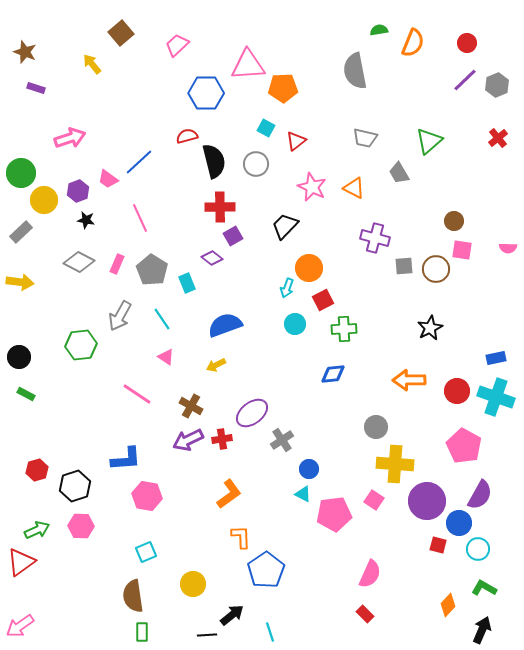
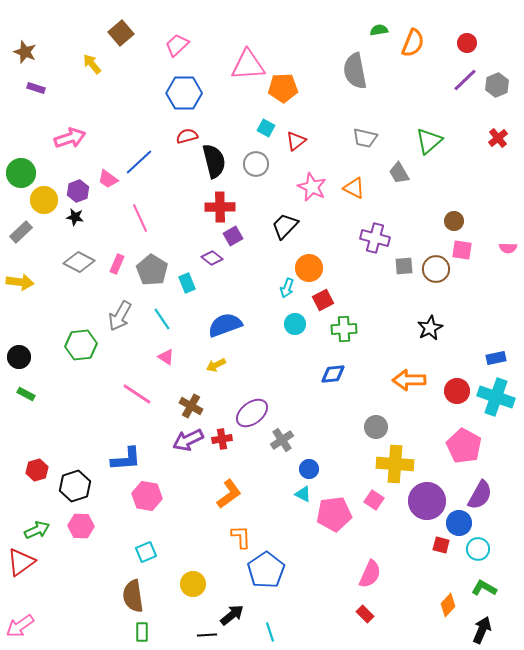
blue hexagon at (206, 93): moved 22 px left
black star at (86, 220): moved 11 px left, 3 px up
red square at (438, 545): moved 3 px right
